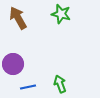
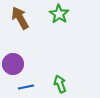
green star: moved 2 px left; rotated 18 degrees clockwise
brown arrow: moved 2 px right
blue line: moved 2 px left
